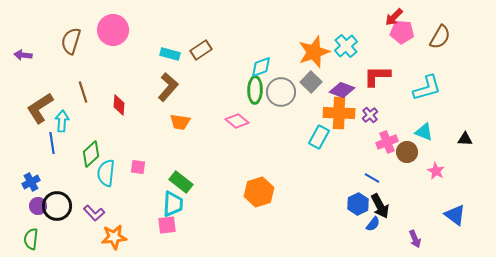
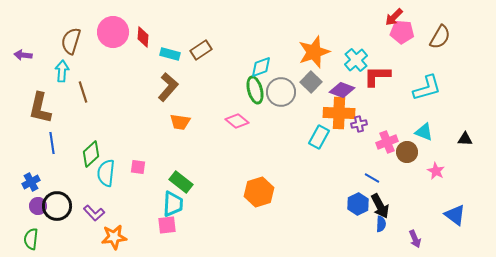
pink circle at (113, 30): moved 2 px down
cyan cross at (346, 46): moved 10 px right, 14 px down
green ellipse at (255, 90): rotated 16 degrees counterclockwise
red diamond at (119, 105): moved 24 px right, 68 px up
brown L-shape at (40, 108): rotated 44 degrees counterclockwise
purple cross at (370, 115): moved 11 px left, 9 px down; rotated 28 degrees clockwise
cyan arrow at (62, 121): moved 50 px up
blue semicircle at (373, 224): moved 8 px right; rotated 35 degrees counterclockwise
